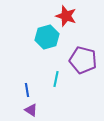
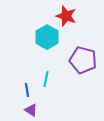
cyan hexagon: rotated 15 degrees counterclockwise
cyan line: moved 10 px left
